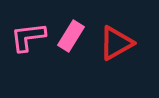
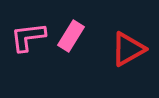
red triangle: moved 12 px right, 6 px down
